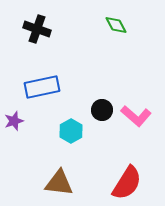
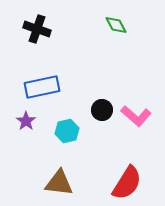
purple star: moved 12 px right; rotated 18 degrees counterclockwise
cyan hexagon: moved 4 px left; rotated 15 degrees clockwise
